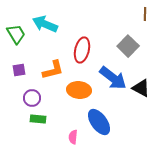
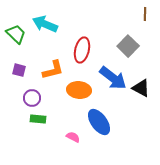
green trapezoid: rotated 15 degrees counterclockwise
purple square: rotated 24 degrees clockwise
pink semicircle: rotated 112 degrees clockwise
